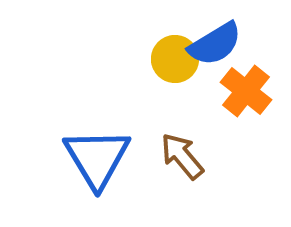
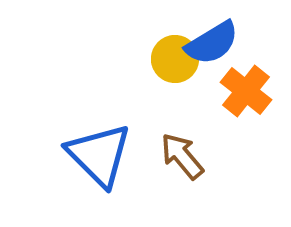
blue semicircle: moved 3 px left, 1 px up
blue triangle: moved 2 px right, 3 px up; rotated 14 degrees counterclockwise
